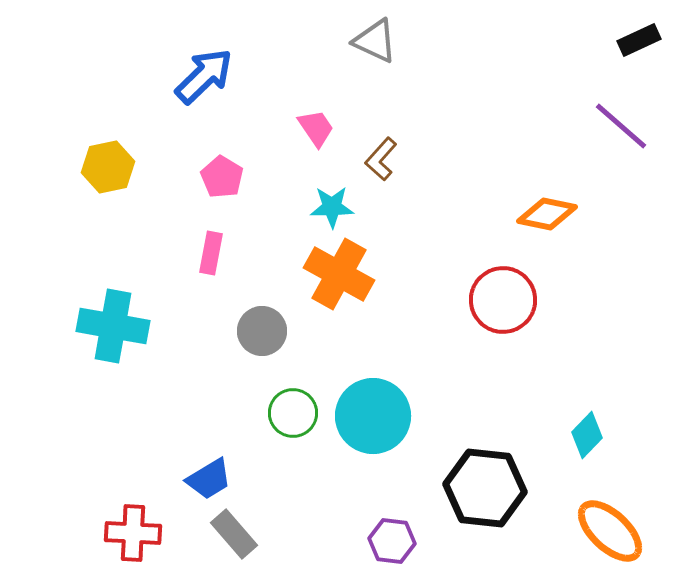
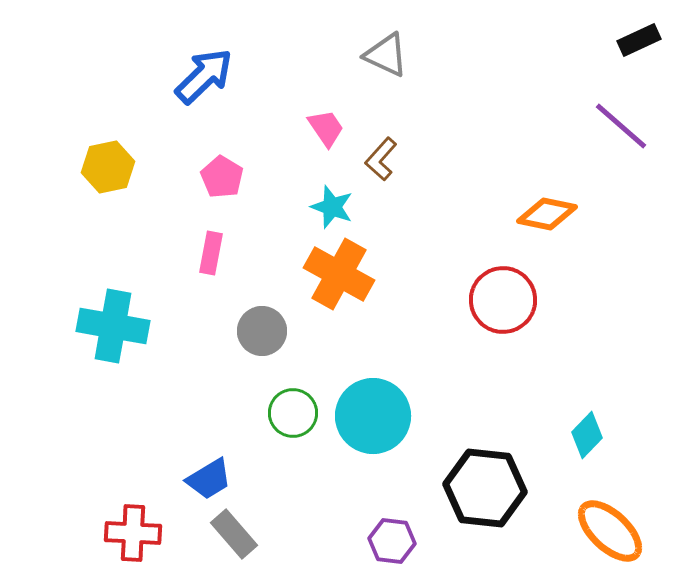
gray triangle: moved 11 px right, 14 px down
pink trapezoid: moved 10 px right
cyan star: rotated 21 degrees clockwise
